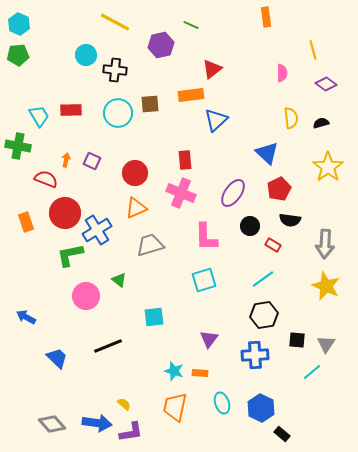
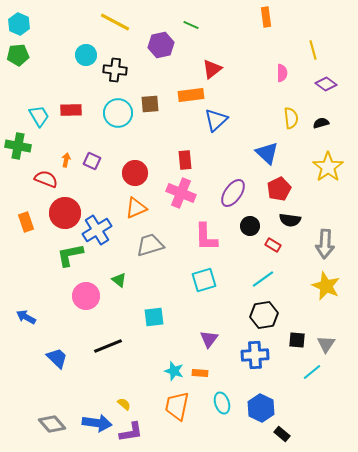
orange trapezoid at (175, 407): moved 2 px right, 1 px up
